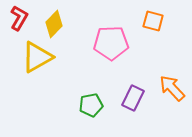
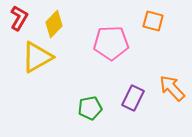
green pentagon: moved 1 px left, 3 px down
